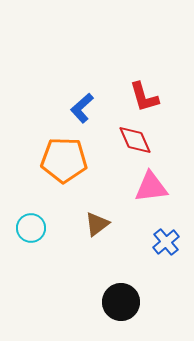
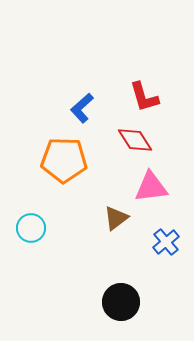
red diamond: rotated 9 degrees counterclockwise
brown triangle: moved 19 px right, 6 px up
